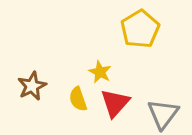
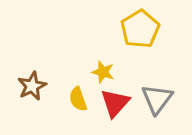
yellow star: moved 3 px right; rotated 10 degrees counterclockwise
gray triangle: moved 6 px left, 15 px up
